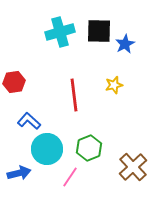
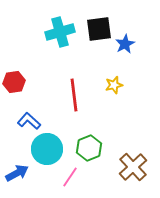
black square: moved 2 px up; rotated 8 degrees counterclockwise
blue arrow: moved 2 px left; rotated 15 degrees counterclockwise
